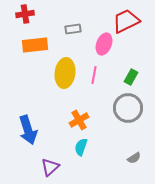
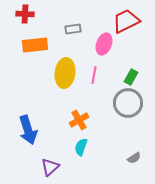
red cross: rotated 12 degrees clockwise
gray circle: moved 5 px up
